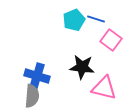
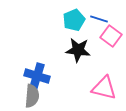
blue line: moved 3 px right
pink square: moved 4 px up
black star: moved 4 px left, 17 px up
